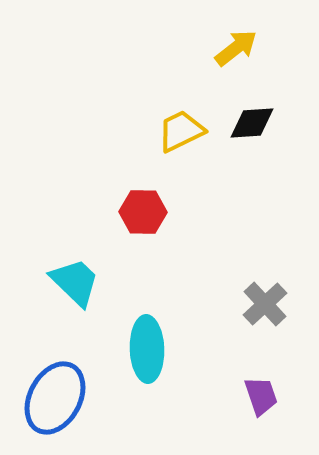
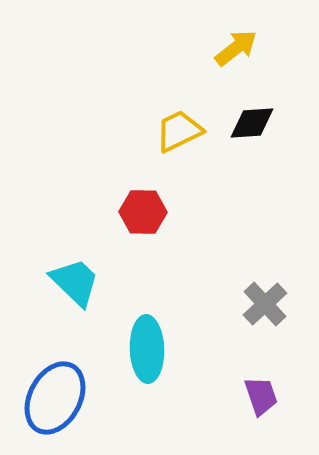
yellow trapezoid: moved 2 px left
